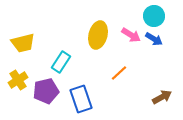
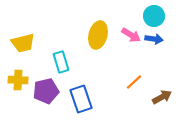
blue arrow: rotated 24 degrees counterclockwise
cyan rectangle: rotated 50 degrees counterclockwise
orange line: moved 15 px right, 9 px down
yellow cross: rotated 36 degrees clockwise
